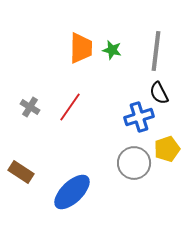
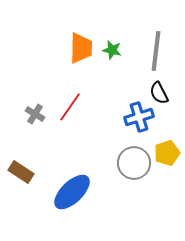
gray cross: moved 5 px right, 7 px down
yellow pentagon: moved 4 px down
